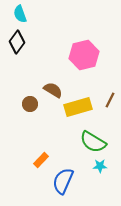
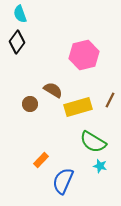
cyan star: rotated 16 degrees clockwise
